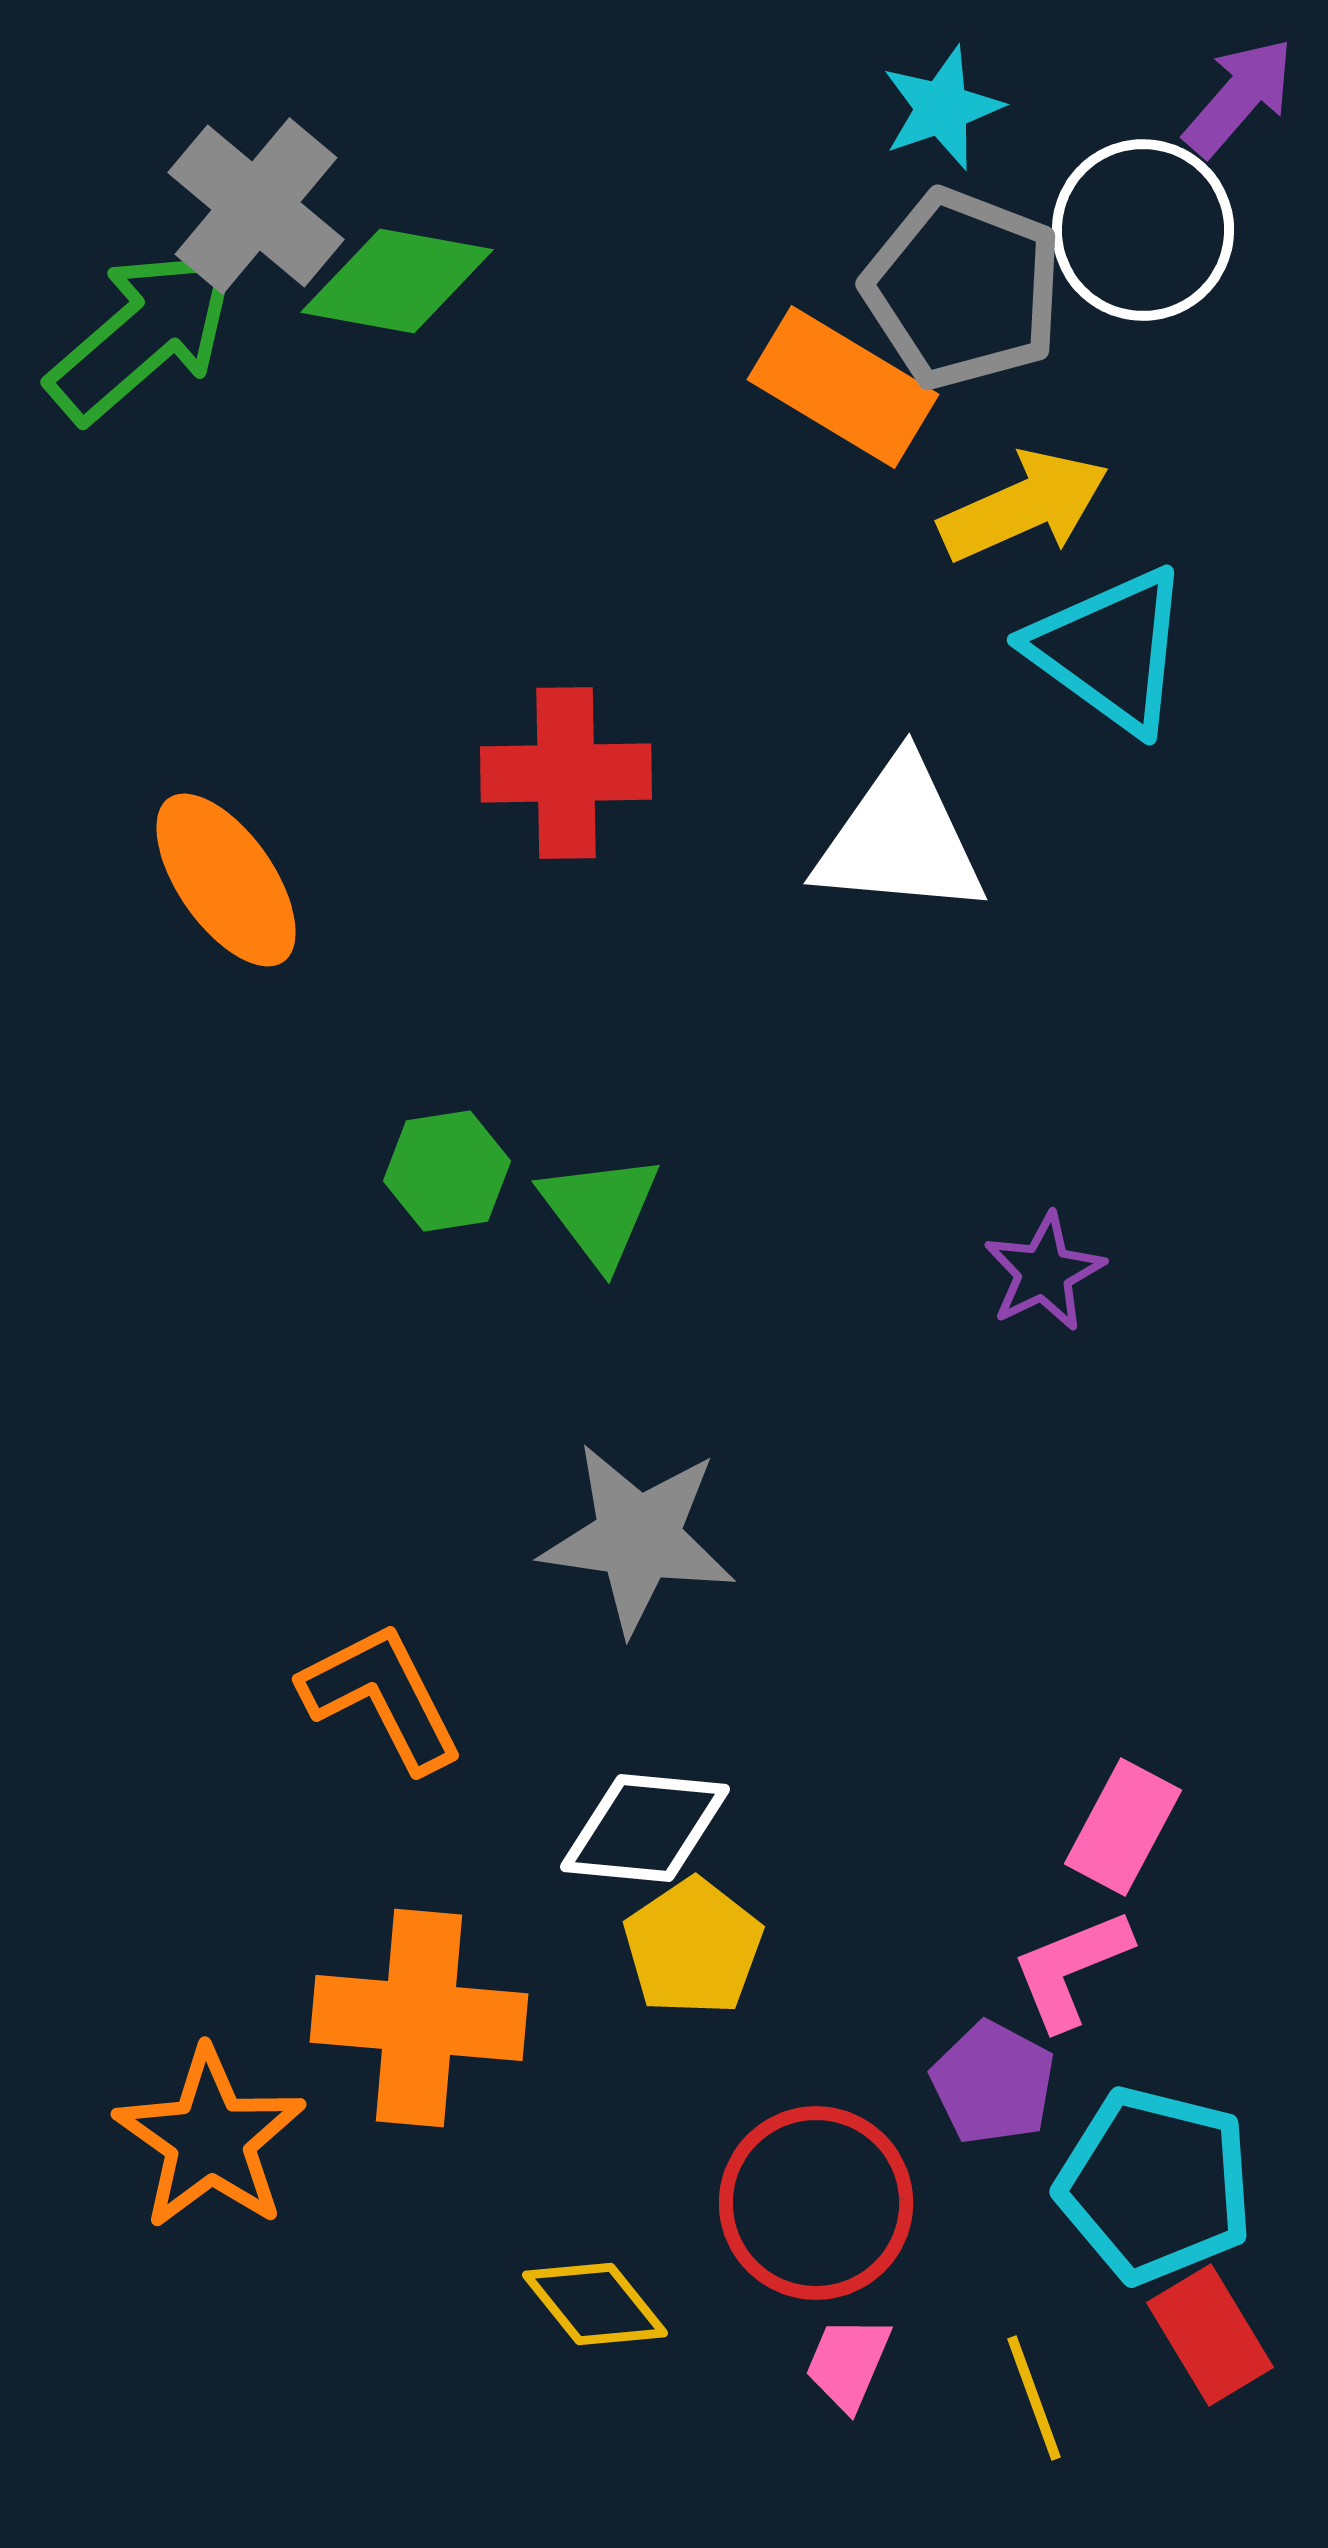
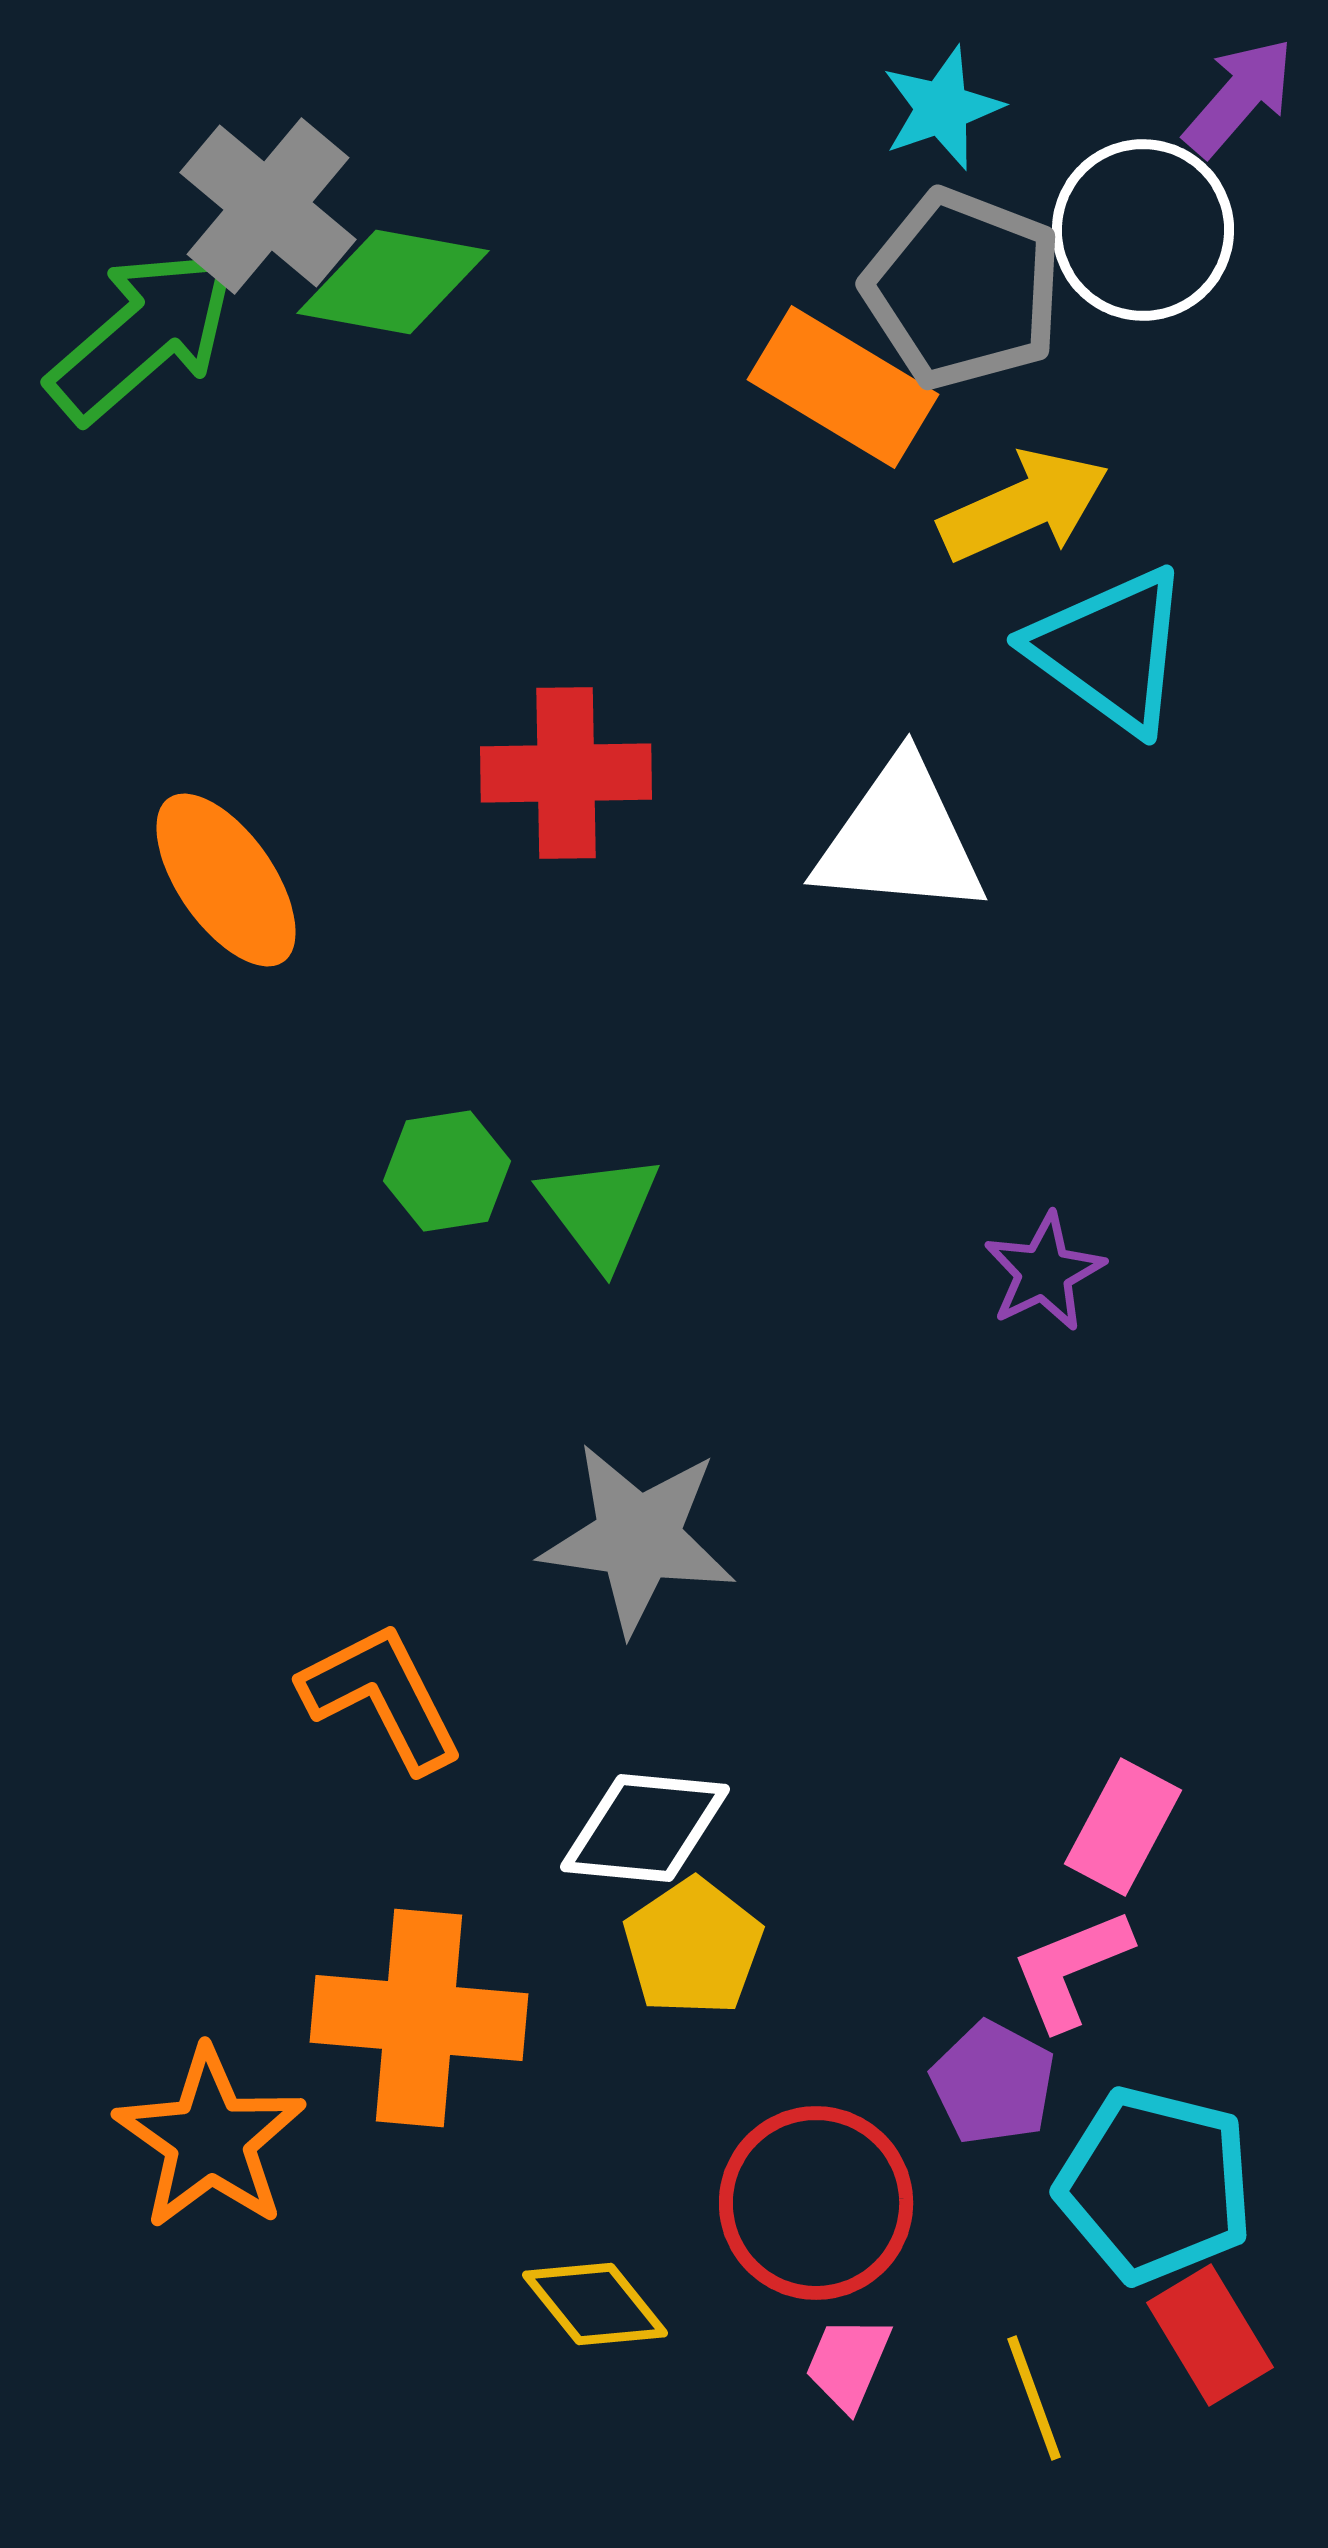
gray cross: moved 12 px right
green diamond: moved 4 px left, 1 px down
